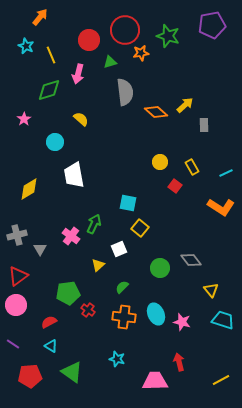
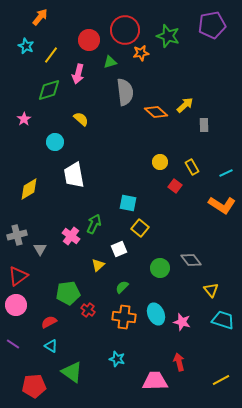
yellow line at (51, 55): rotated 60 degrees clockwise
orange L-shape at (221, 207): moved 1 px right, 2 px up
red pentagon at (30, 376): moved 4 px right, 10 px down
